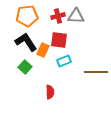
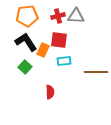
cyan rectangle: rotated 16 degrees clockwise
